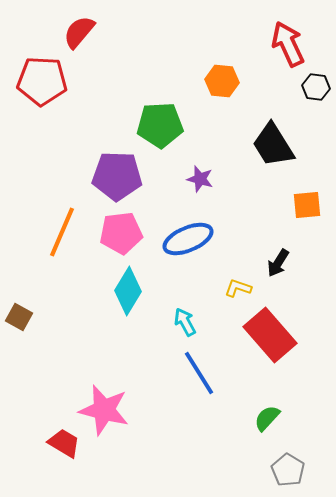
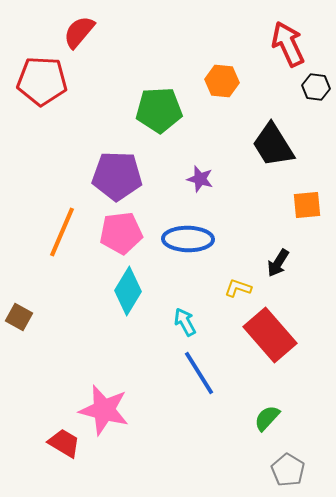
green pentagon: moved 1 px left, 15 px up
blue ellipse: rotated 24 degrees clockwise
